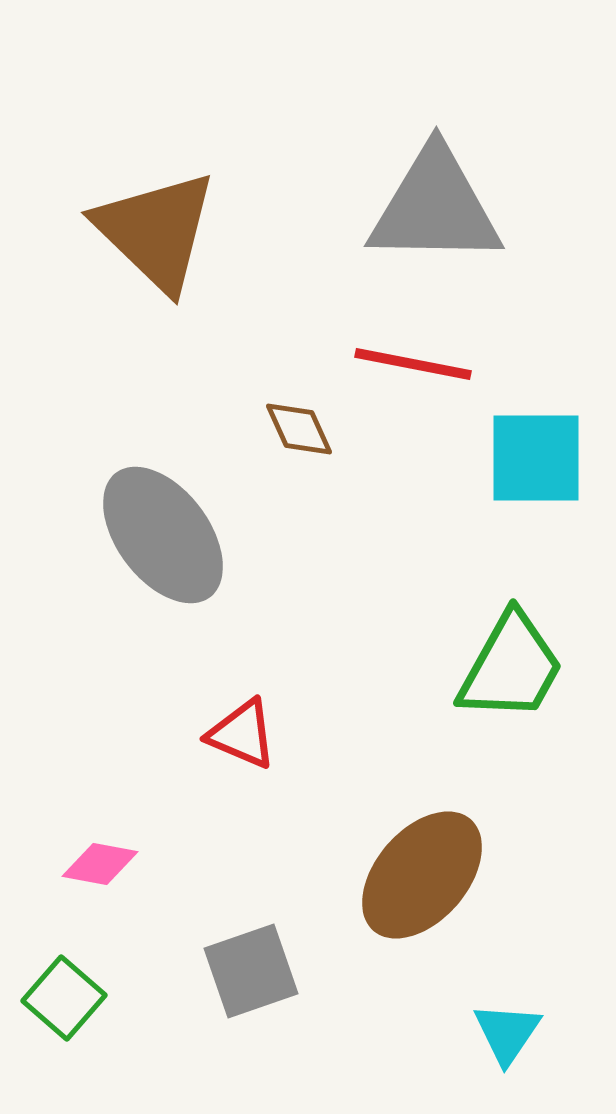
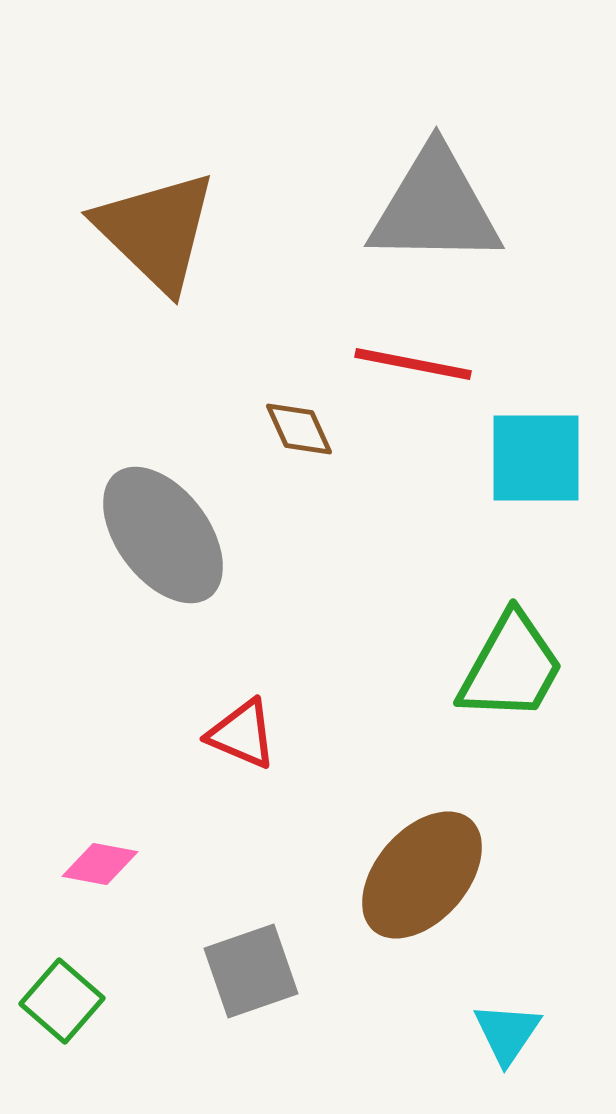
green square: moved 2 px left, 3 px down
